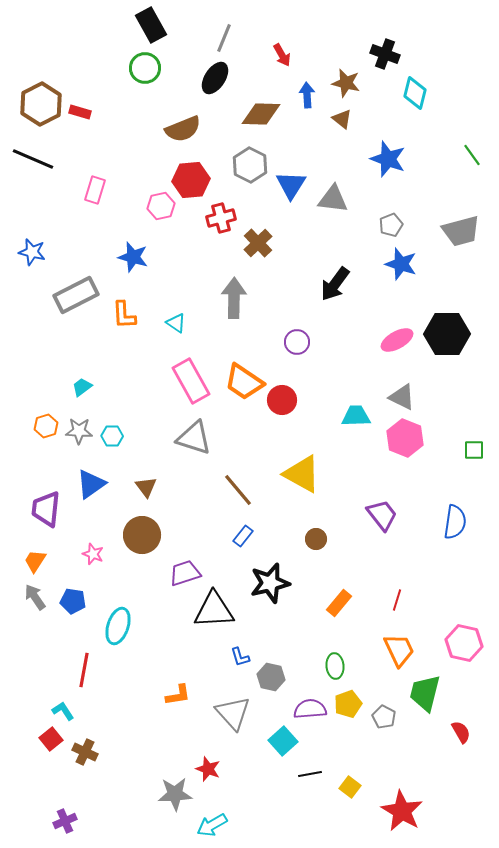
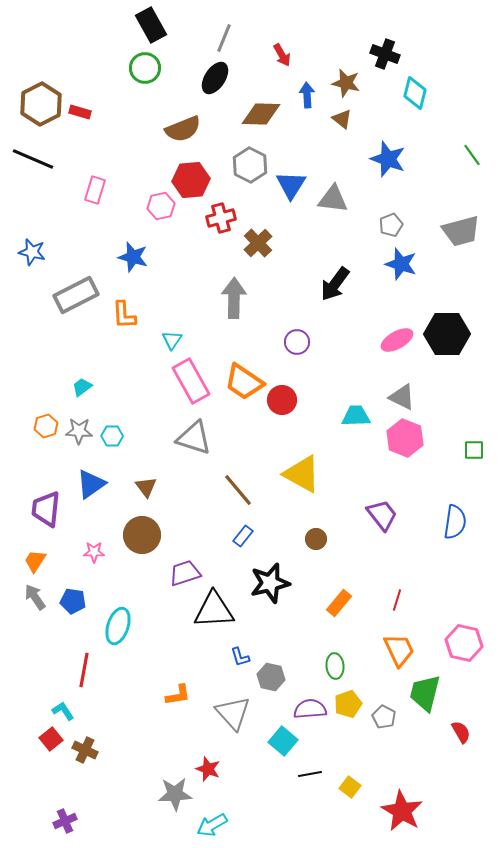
cyan triangle at (176, 323): moved 4 px left, 17 px down; rotated 30 degrees clockwise
pink star at (93, 554): moved 1 px right, 2 px up; rotated 20 degrees counterclockwise
cyan square at (283, 741): rotated 8 degrees counterclockwise
brown cross at (85, 752): moved 2 px up
